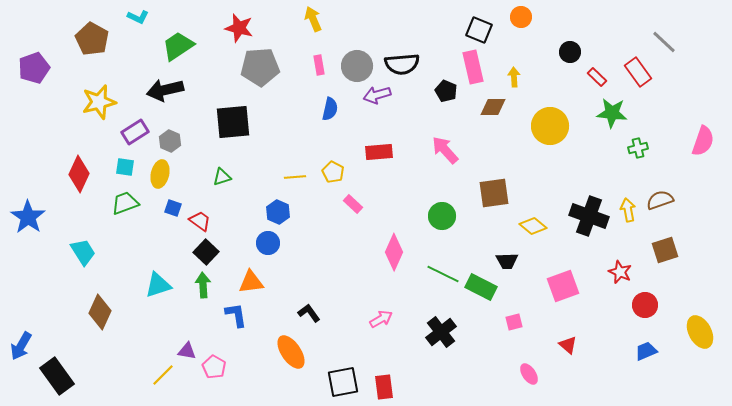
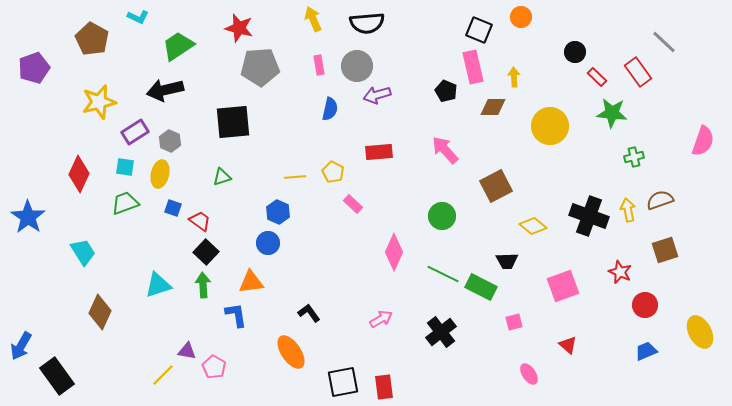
black circle at (570, 52): moved 5 px right
black semicircle at (402, 64): moved 35 px left, 41 px up
green cross at (638, 148): moved 4 px left, 9 px down
brown square at (494, 193): moved 2 px right, 7 px up; rotated 20 degrees counterclockwise
